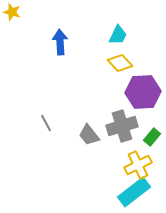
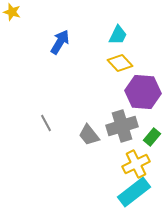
blue arrow: rotated 35 degrees clockwise
purple hexagon: rotated 8 degrees clockwise
yellow cross: moved 2 px left, 1 px up
